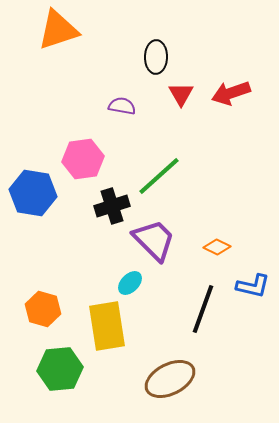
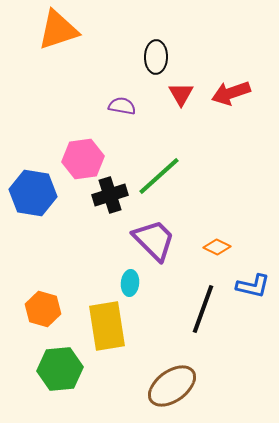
black cross: moved 2 px left, 11 px up
cyan ellipse: rotated 40 degrees counterclockwise
brown ellipse: moved 2 px right, 7 px down; rotated 9 degrees counterclockwise
